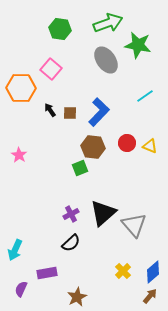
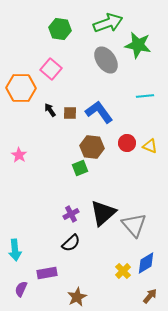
cyan line: rotated 30 degrees clockwise
blue L-shape: rotated 80 degrees counterclockwise
brown hexagon: moved 1 px left
cyan arrow: rotated 30 degrees counterclockwise
blue diamond: moved 7 px left, 9 px up; rotated 10 degrees clockwise
